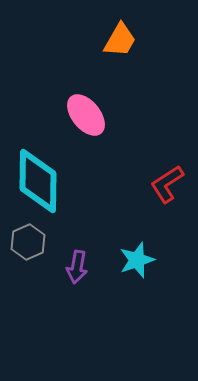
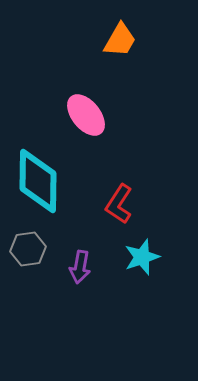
red L-shape: moved 48 px left, 20 px down; rotated 24 degrees counterclockwise
gray hexagon: moved 7 px down; rotated 16 degrees clockwise
cyan star: moved 5 px right, 3 px up
purple arrow: moved 3 px right
